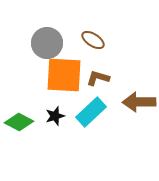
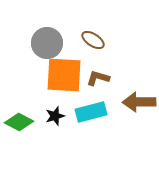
cyan rectangle: rotated 28 degrees clockwise
